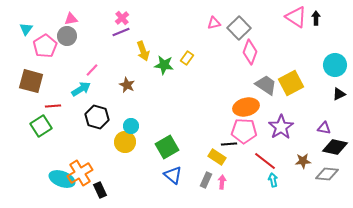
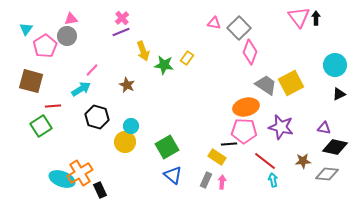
pink triangle at (296, 17): moved 3 px right; rotated 20 degrees clockwise
pink triangle at (214, 23): rotated 24 degrees clockwise
purple star at (281, 127): rotated 25 degrees counterclockwise
